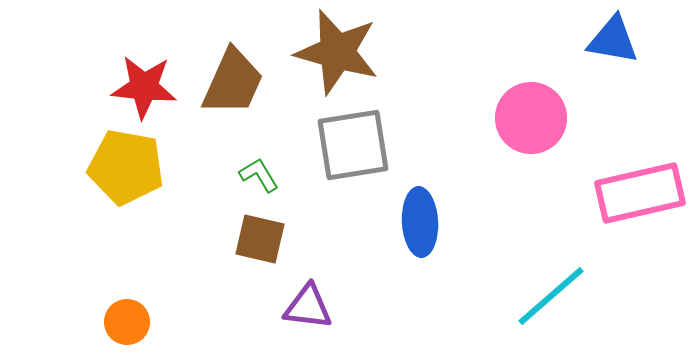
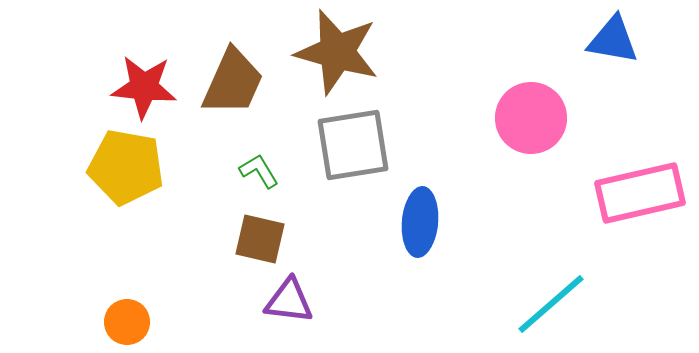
green L-shape: moved 4 px up
blue ellipse: rotated 8 degrees clockwise
cyan line: moved 8 px down
purple triangle: moved 19 px left, 6 px up
